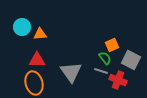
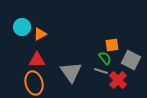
orange triangle: rotated 24 degrees counterclockwise
orange square: rotated 16 degrees clockwise
red cross: rotated 24 degrees clockwise
